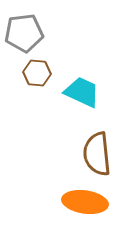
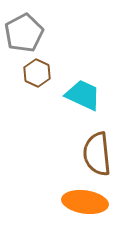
gray pentagon: rotated 21 degrees counterclockwise
brown hexagon: rotated 20 degrees clockwise
cyan trapezoid: moved 1 px right, 3 px down
